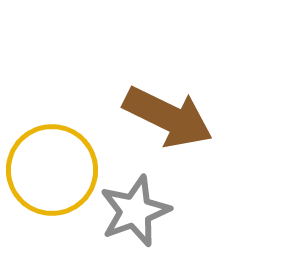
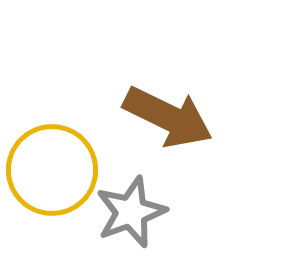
gray star: moved 4 px left, 1 px down
